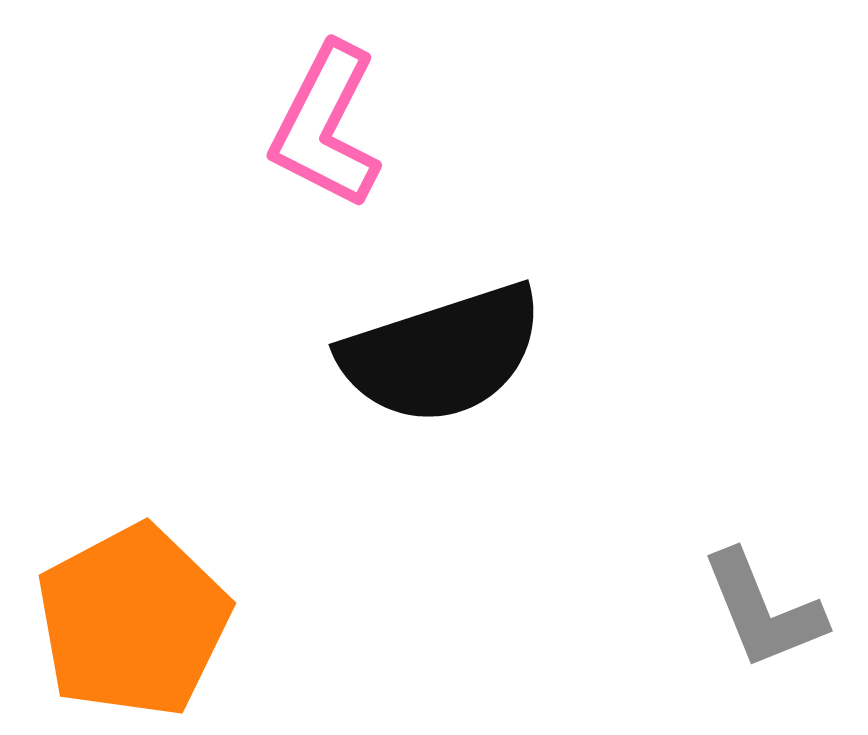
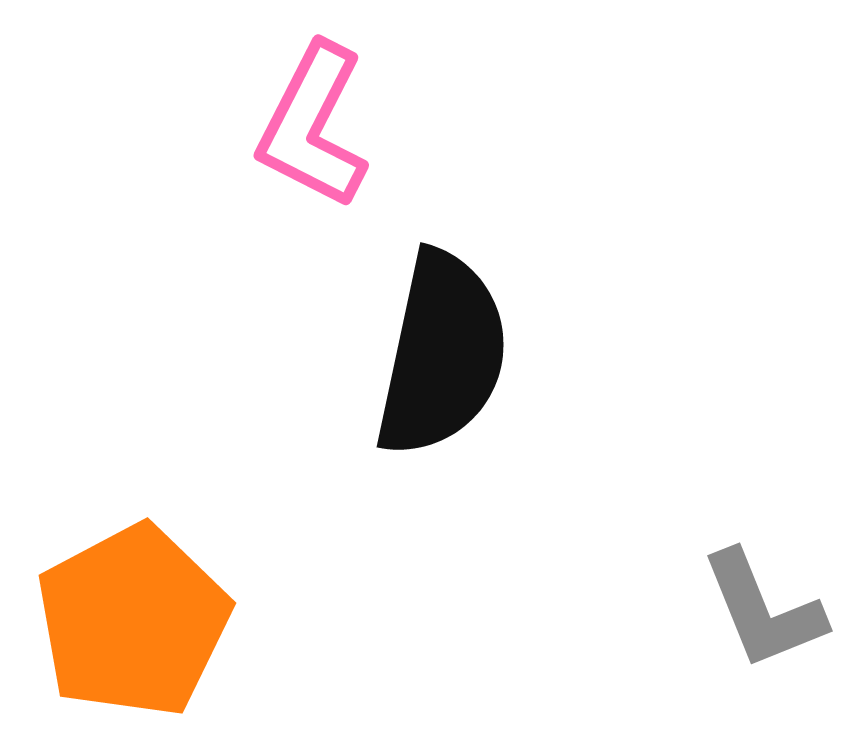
pink L-shape: moved 13 px left
black semicircle: rotated 60 degrees counterclockwise
